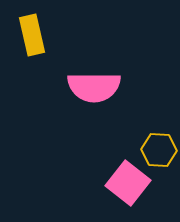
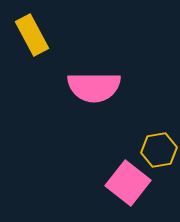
yellow rectangle: rotated 15 degrees counterclockwise
yellow hexagon: rotated 12 degrees counterclockwise
